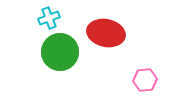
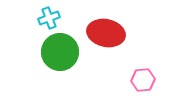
pink hexagon: moved 2 px left
